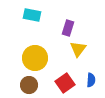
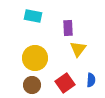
cyan rectangle: moved 1 px right, 1 px down
purple rectangle: rotated 21 degrees counterclockwise
brown circle: moved 3 px right
